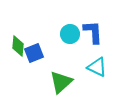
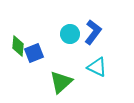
blue L-shape: rotated 40 degrees clockwise
